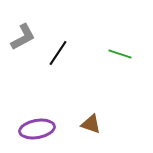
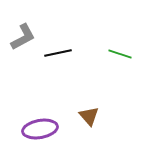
black line: rotated 44 degrees clockwise
brown triangle: moved 2 px left, 8 px up; rotated 30 degrees clockwise
purple ellipse: moved 3 px right
